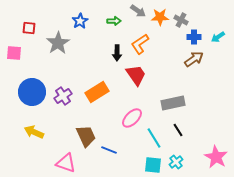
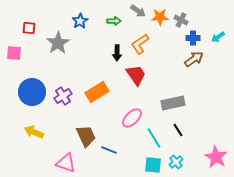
blue cross: moved 1 px left, 1 px down
